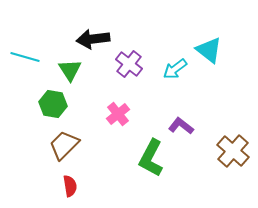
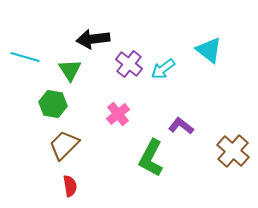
cyan arrow: moved 12 px left
